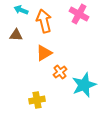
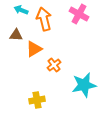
orange arrow: moved 2 px up
orange triangle: moved 10 px left, 4 px up
orange cross: moved 6 px left, 7 px up
cyan star: rotated 10 degrees clockwise
